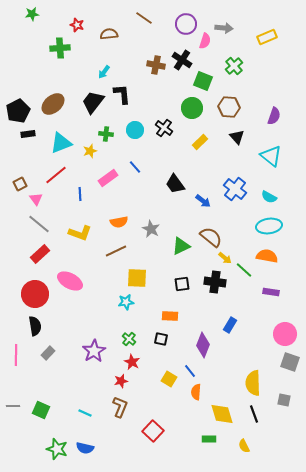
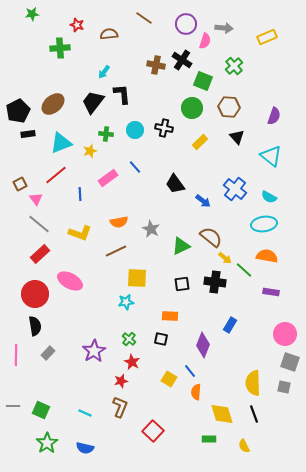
black cross at (164, 128): rotated 24 degrees counterclockwise
cyan ellipse at (269, 226): moved 5 px left, 2 px up
gray square at (284, 400): moved 13 px up
green star at (57, 449): moved 10 px left, 6 px up; rotated 20 degrees clockwise
